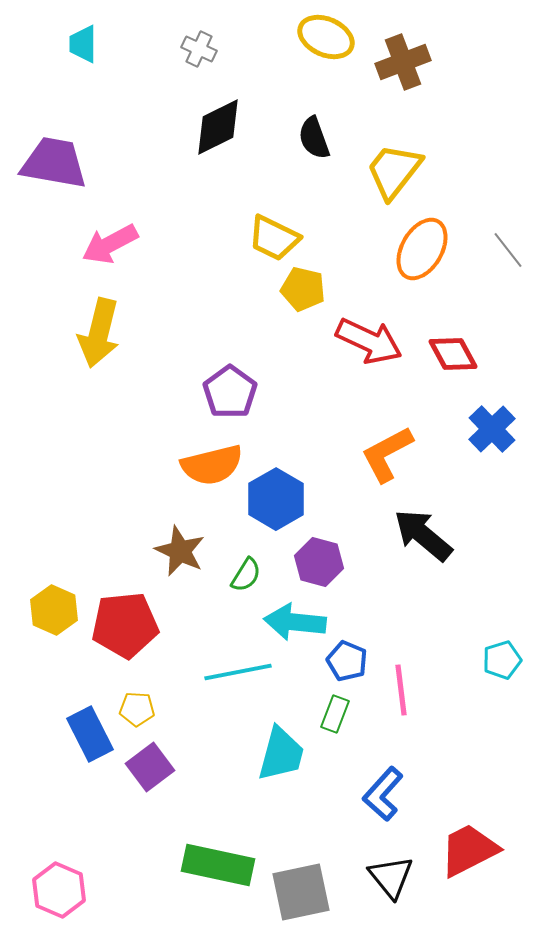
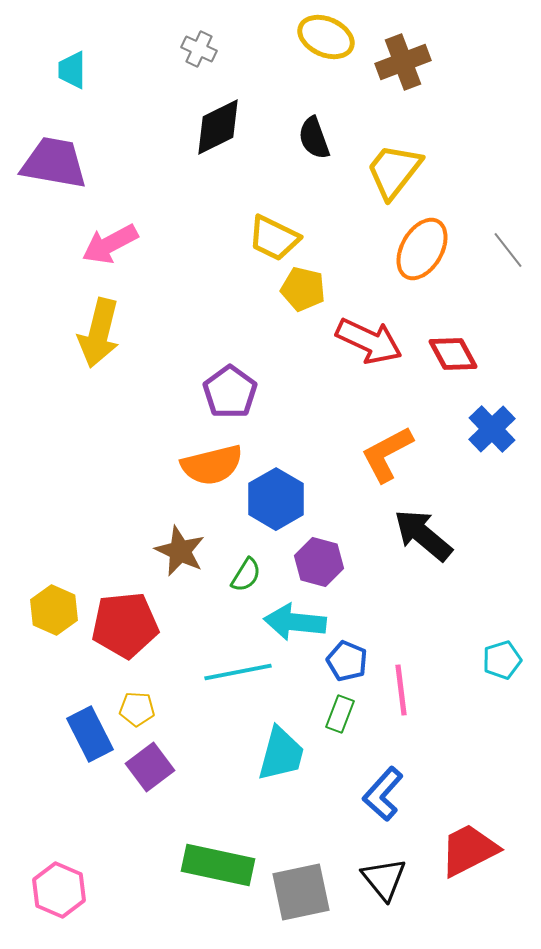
cyan trapezoid at (83, 44): moved 11 px left, 26 px down
green rectangle at (335, 714): moved 5 px right
black triangle at (391, 877): moved 7 px left, 2 px down
